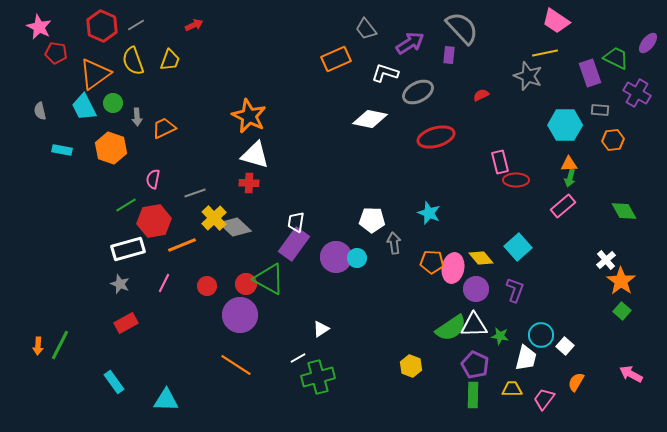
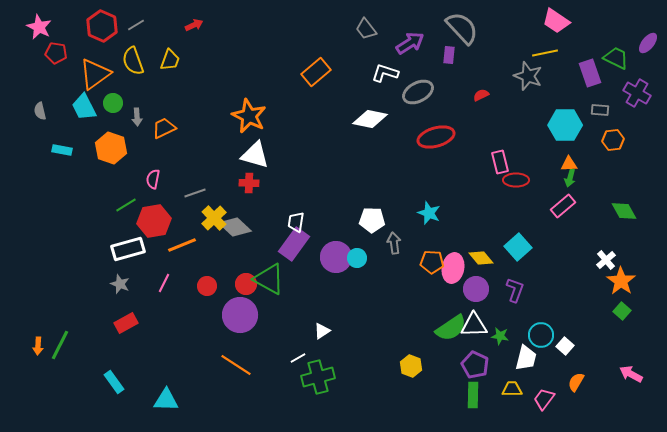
orange rectangle at (336, 59): moved 20 px left, 13 px down; rotated 16 degrees counterclockwise
white triangle at (321, 329): moved 1 px right, 2 px down
